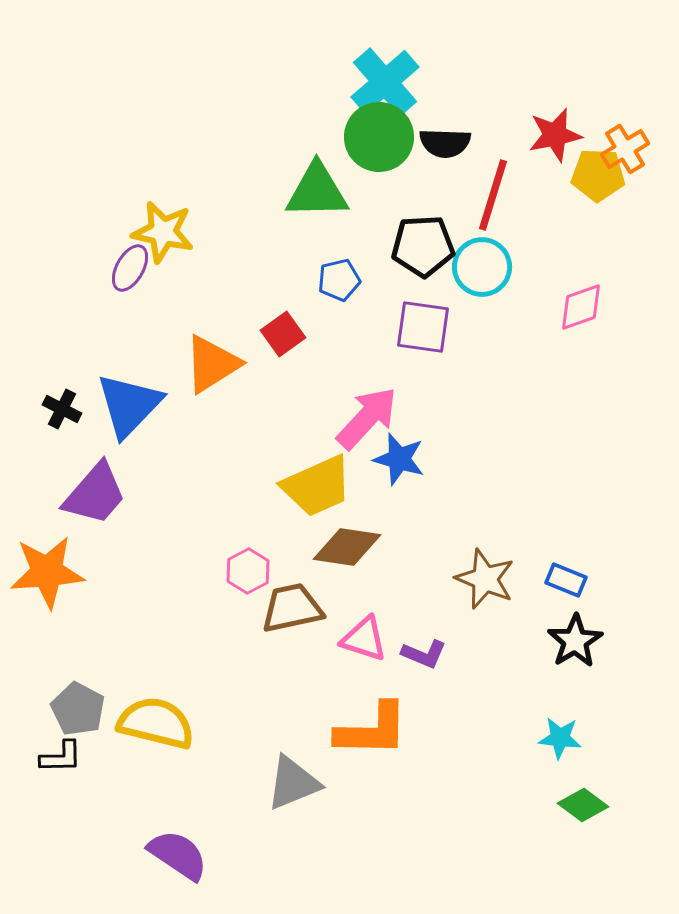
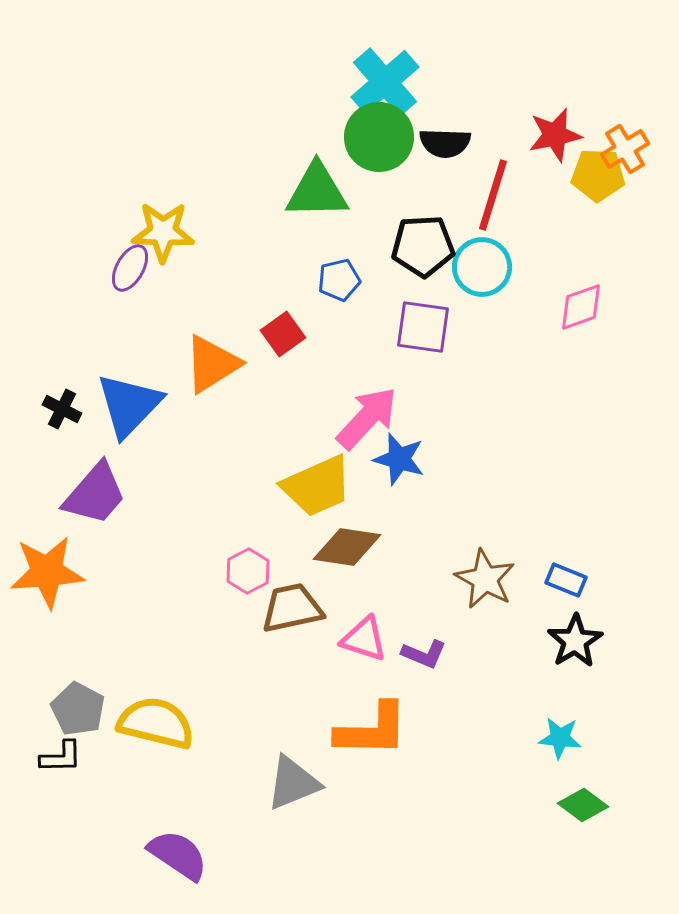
yellow star: rotated 10 degrees counterclockwise
brown star: rotated 6 degrees clockwise
